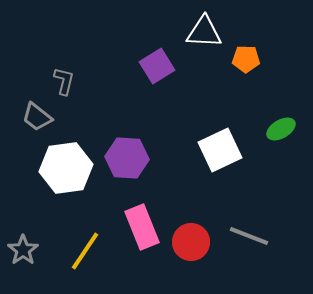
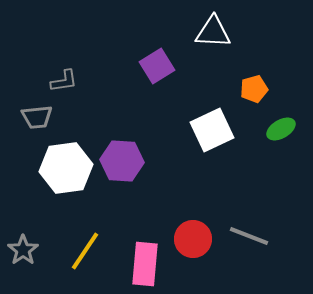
white triangle: moved 9 px right
orange pentagon: moved 8 px right, 30 px down; rotated 16 degrees counterclockwise
gray L-shape: rotated 68 degrees clockwise
gray trapezoid: rotated 44 degrees counterclockwise
white square: moved 8 px left, 20 px up
purple hexagon: moved 5 px left, 3 px down
pink rectangle: moved 3 px right, 37 px down; rotated 27 degrees clockwise
red circle: moved 2 px right, 3 px up
